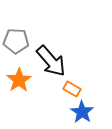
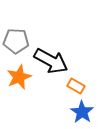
black arrow: rotated 20 degrees counterclockwise
orange star: moved 3 px up; rotated 10 degrees clockwise
orange rectangle: moved 4 px right, 3 px up
